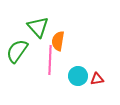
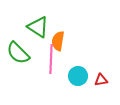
green triangle: rotated 15 degrees counterclockwise
green semicircle: moved 1 px right, 2 px down; rotated 80 degrees counterclockwise
pink line: moved 1 px right, 1 px up
red triangle: moved 4 px right, 1 px down
